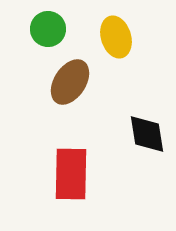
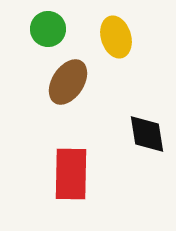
brown ellipse: moved 2 px left
